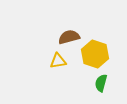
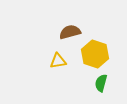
brown semicircle: moved 1 px right, 5 px up
